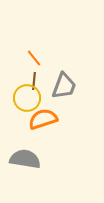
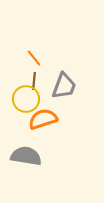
yellow circle: moved 1 px left, 1 px down
gray semicircle: moved 1 px right, 3 px up
